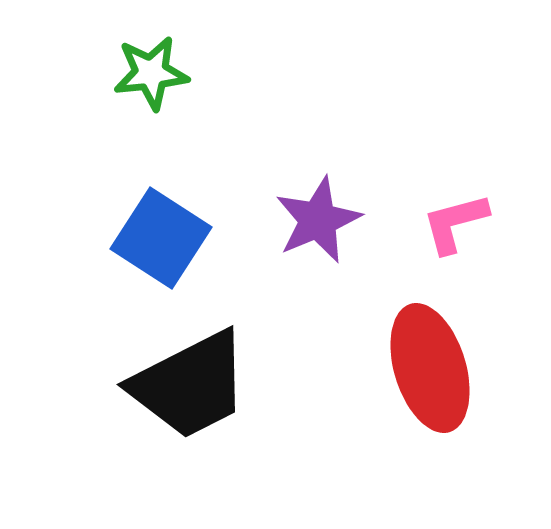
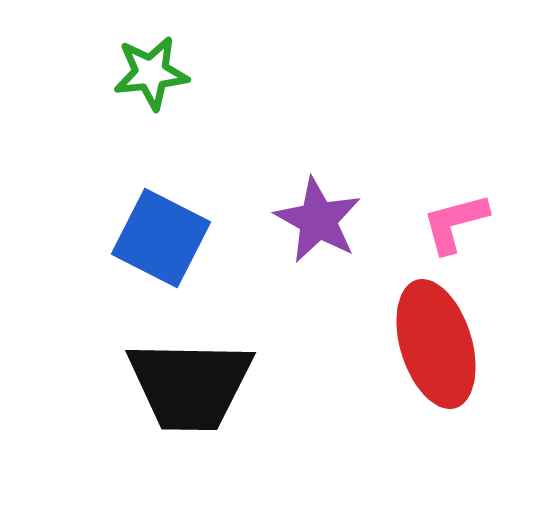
purple star: rotated 20 degrees counterclockwise
blue square: rotated 6 degrees counterclockwise
red ellipse: moved 6 px right, 24 px up
black trapezoid: rotated 28 degrees clockwise
